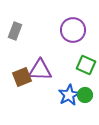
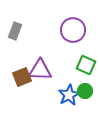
green circle: moved 4 px up
